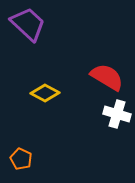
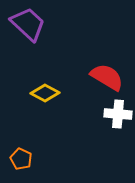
white cross: moved 1 px right; rotated 12 degrees counterclockwise
